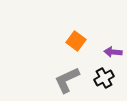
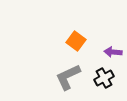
gray L-shape: moved 1 px right, 3 px up
